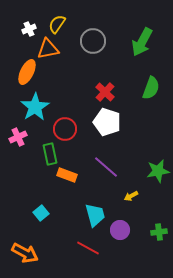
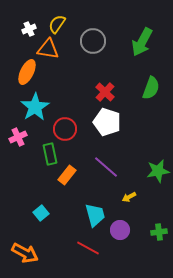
orange triangle: rotated 20 degrees clockwise
orange rectangle: rotated 72 degrees counterclockwise
yellow arrow: moved 2 px left, 1 px down
